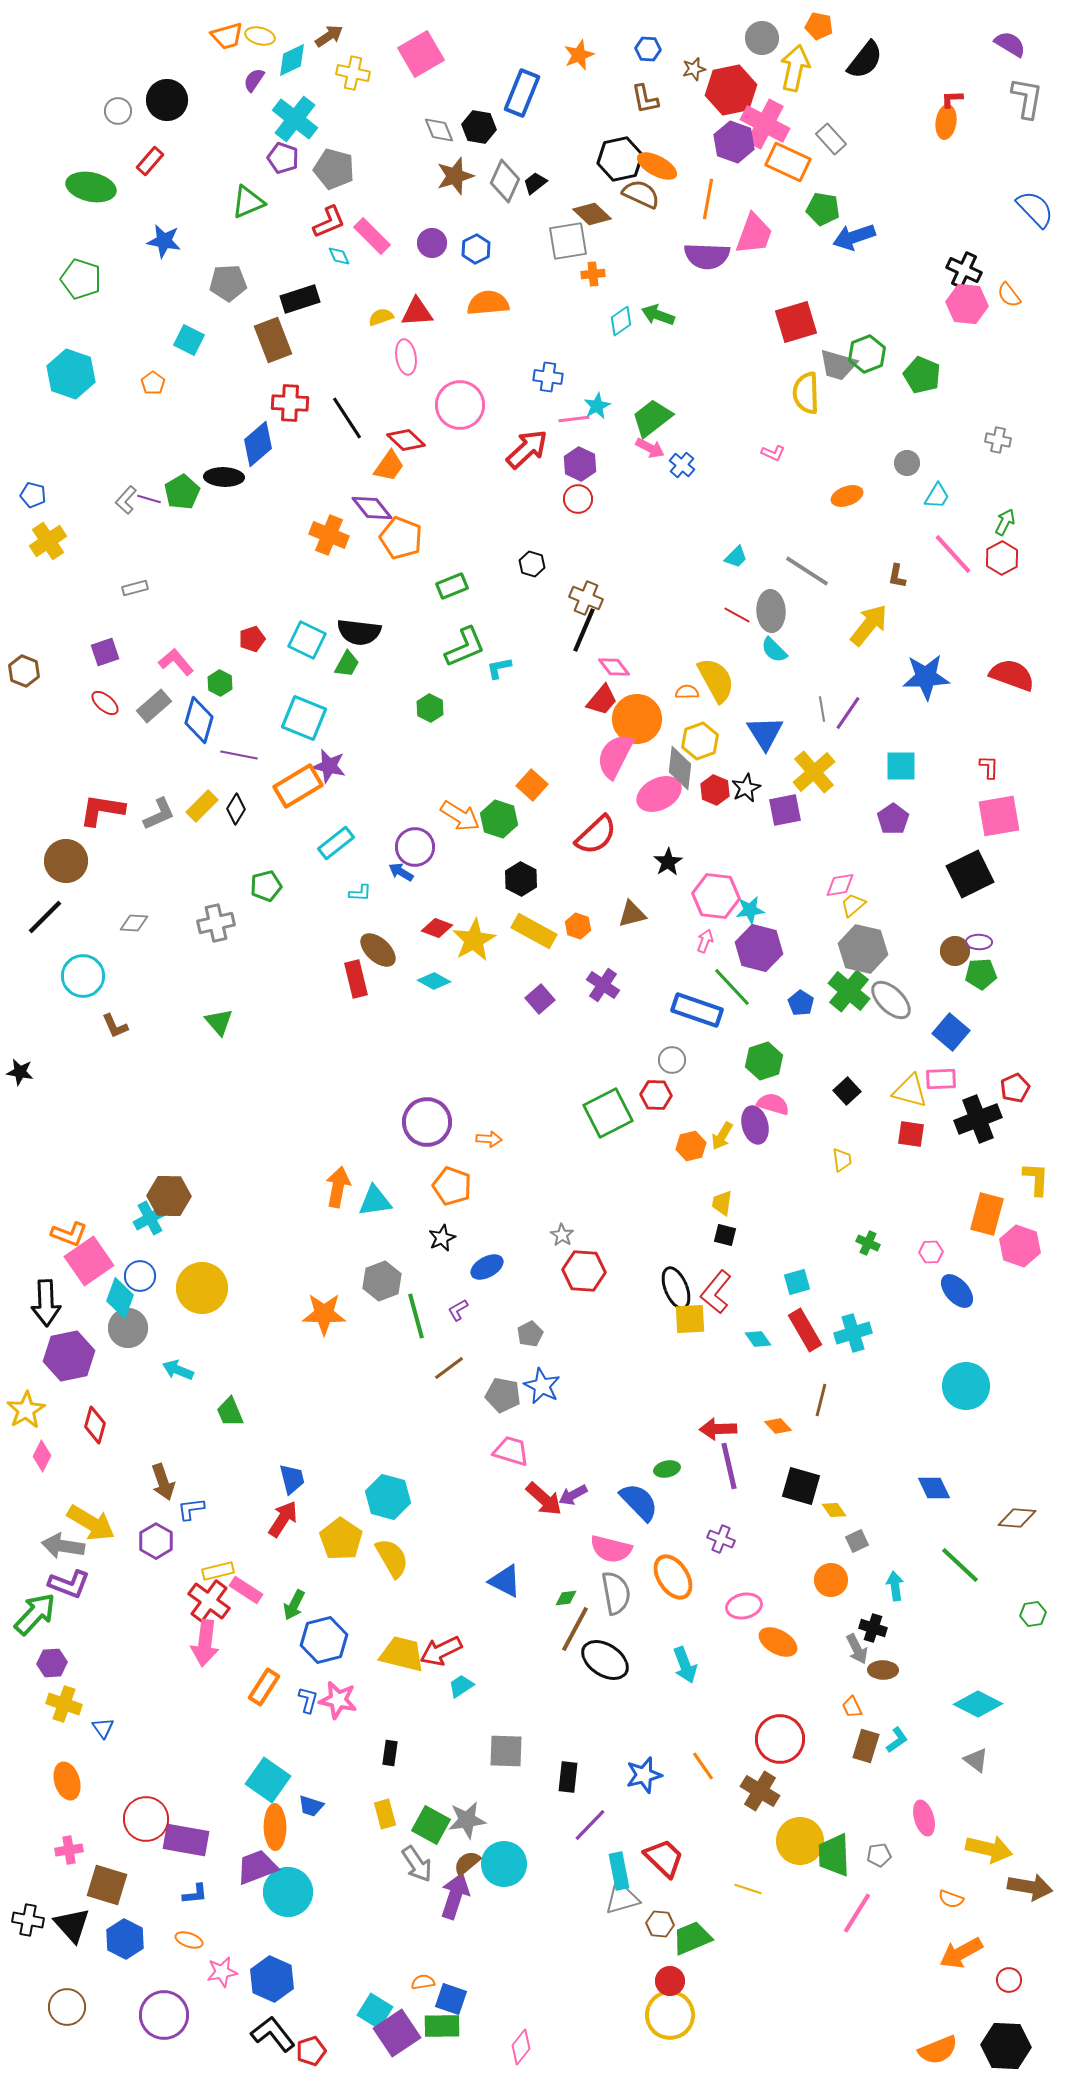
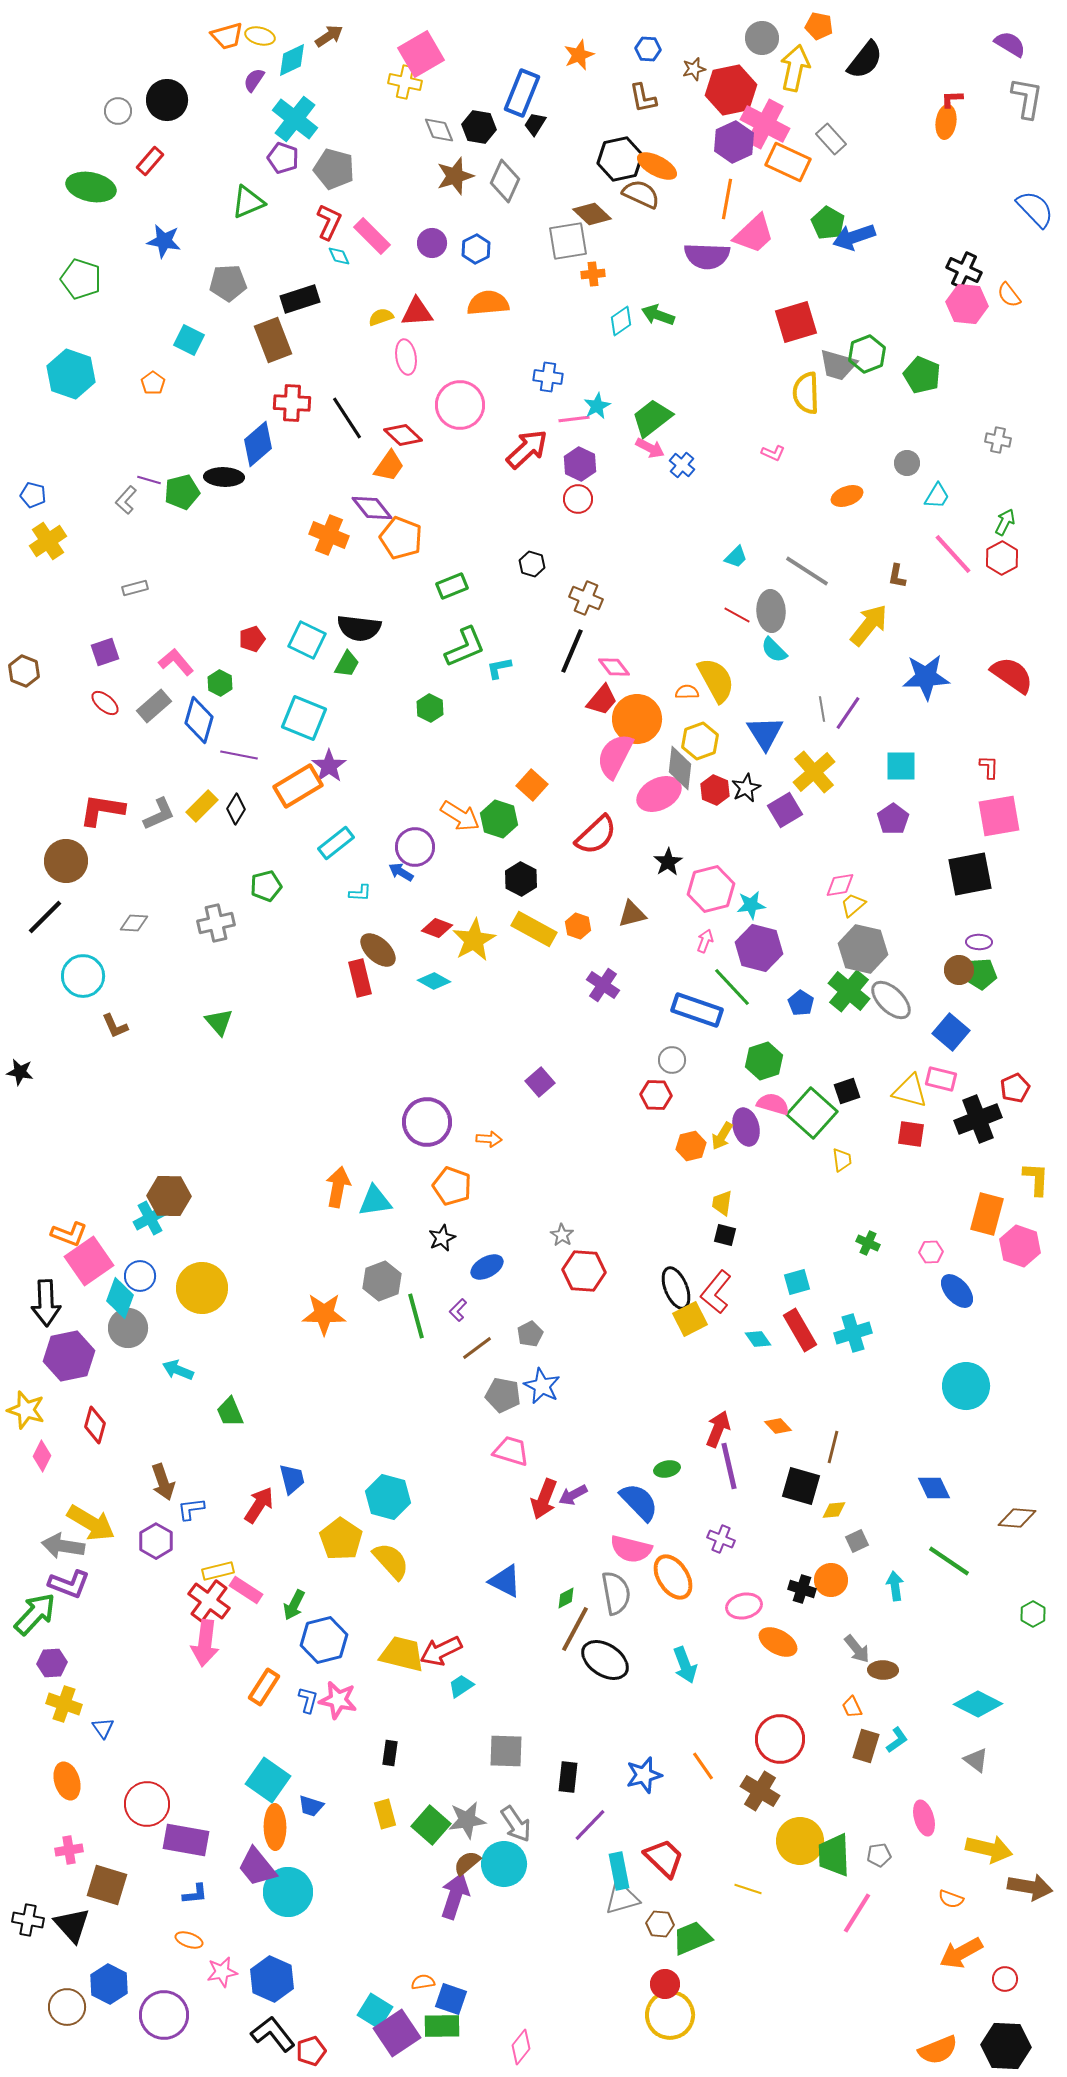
yellow cross at (353, 73): moved 52 px right, 9 px down
brown L-shape at (645, 99): moved 2 px left, 1 px up
purple hexagon at (734, 142): rotated 15 degrees clockwise
black trapezoid at (535, 183): moved 59 px up; rotated 20 degrees counterclockwise
orange line at (708, 199): moved 19 px right
green pentagon at (823, 209): moved 5 px right, 14 px down; rotated 20 degrees clockwise
red L-shape at (329, 222): rotated 42 degrees counterclockwise
pink trapezoid at (754, 234): rotated 27 degrees clockwise
red cross at (290, 403): moved 2 px right
red diamond at (406, 440): moved 3 px left, 5 px up
green pentagon at (182, 492): rotated 16 degrees clockwise
purple line at (149, 499): moved 19 px up
black line at (584, 630): moved 12 px left, 21 px down
black semicircle at (359, 632): moved 4 px up
red semicircle at (1012, 675): rotated 15 degrees clockwise
purple star at (329, 766): rotated 24 degrees clockwise
purple square at (785, 810): rotated 20 degrees counterclockwise
black square at (970, 874): rotated 15 degrees clockwise
pink hexagon at (716, 896): moved 5 px left, 7 px up; rotated 21 degrees counterclockwise
cyan star at (750, 910): moved 1 px right, 5 px up
yellow rectangle at (534, 931): moved 2 px up
brown circle at (955, 951): moved 4 px right, 19 px down
red rectangle at (356, 979): moved 4 px right, 1 px up
purple square at (540, 999): moved 83 px down
pink rectangle at (941, 1079): rotated 16 degrees clockwise
black square at (847, 1091): rotated 24 degrees clockwise
green square at (608, 1113): moved 204 px right; rotated 21 degrees counterclockwise
purple ellipse at (755, 1125): moved 9 px left, 2 px down
purple L-shape at (458, 1310): rotated 15 degrees counterclockwise
yellow square at (690, 1319): rotated 24 degrees counterclockwise
red rectangle at (805, 1330): moved 5 px left
brown line at (449, 1368): moved 28 px right, 20 px up
brown line at (821, 1400): moved 12 px right, 47 px down
yellow star at (26, 1410): rotated 24 degrees counterclockwise
red arrow at (718, 1429): rotated 114 degrees clockwise
red arrow at (544, 1499): rotated 69 degrees clockwise
yellow diamond at (834, 1510): rotated 60 degrees counterclockwise
red arrow at (283, 1519): moved 24 px left, 14 px up
pink semicircle at (611, 1549): moved 20 px right
yellow semicircle at (392, 1558): moved 1 px left, 3 px down; rotated 12 degrees counterclockwise
green line at (960, 1565): moved 11 px left, 4 px up; rotated 9 degrees counterclockwise
green diamond at (566, 1598): rotated 20 degrees counterclockwise
green hexagon at (1033, 1614): rotated 20 degrees counterclockwise
black cross at (873, 1628): moved 71 px left, 39 px up
gray arrow at (857, 1649): rotated 12 degrees counterclockwise
red circle at (146, 1819): moved 1 px right, 15 px up
green square at (431, 1825): rotated 12 degrees clockwise
gray arrow at (417, 1864): moved 99 px right, 40 px up
purple trapezoid at (257, 1867): rotated 108 degrees counterclockwise
blue hexagon at (125, 1939): moved 16 px left, 45 px down
red circle at (1009, 1980): moved 4 px left, 1 px up
red circle at (670, 1981): moved 5 px left, 3 px down
